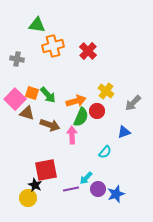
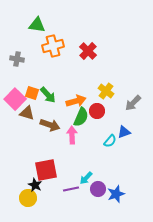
cyan semicircle: moved 5 px right, 11 px up
